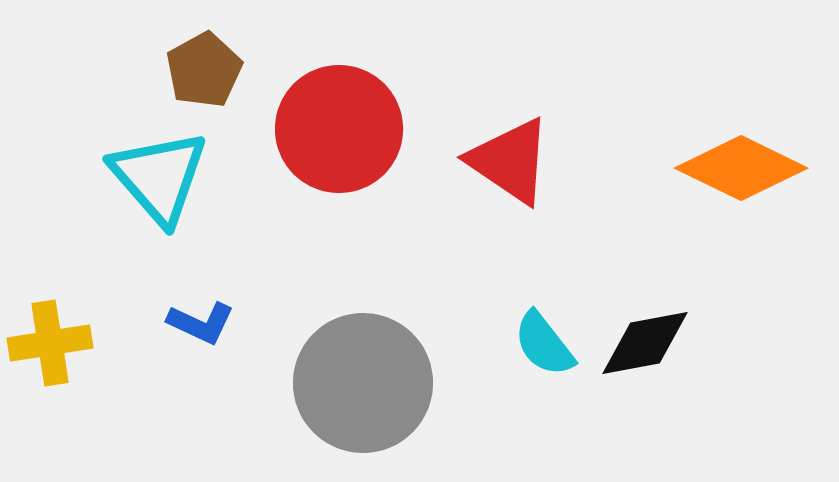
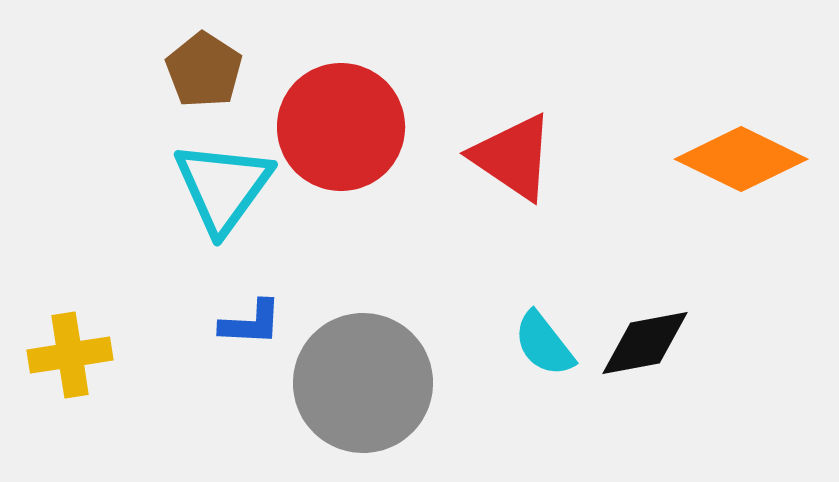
brown pentagon: rotated 10 degrees counterclockwise
red circle: moved 2 px right, 2 px up
red triangle: moved 3 px right, 4 px up
orange diamond: moved 9 px up
cyan triangle: moved 64 px right, 10 px down; rotated 17 degrees clockwise
blue L-shape: moved 50 px right; rotated 22 degrees counterclockwise
yellow cross: moved 20 px right, 12 px down
